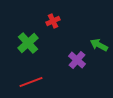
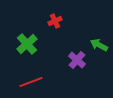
red cross: moved 2 px right
green cross: moved 1 px left, 1 px down
